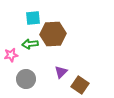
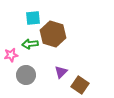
brown hexagon: rotated 20 degrees clockwise
gray circle: moved 4 px up
